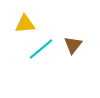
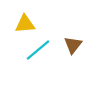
cyan line: moved 3 px left, 1 px down
